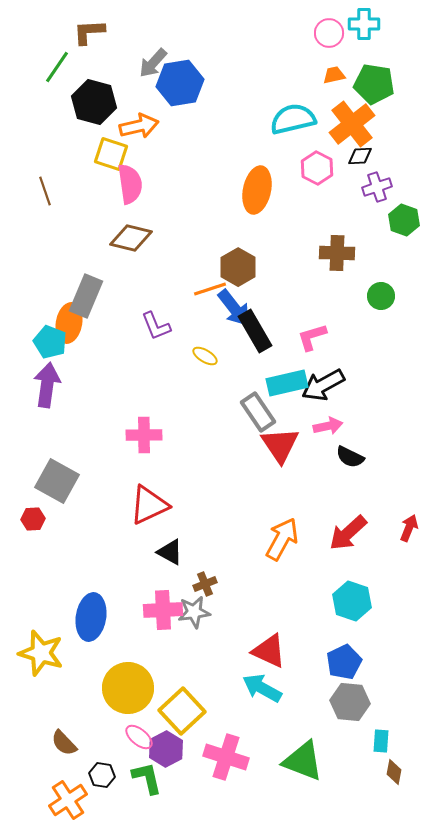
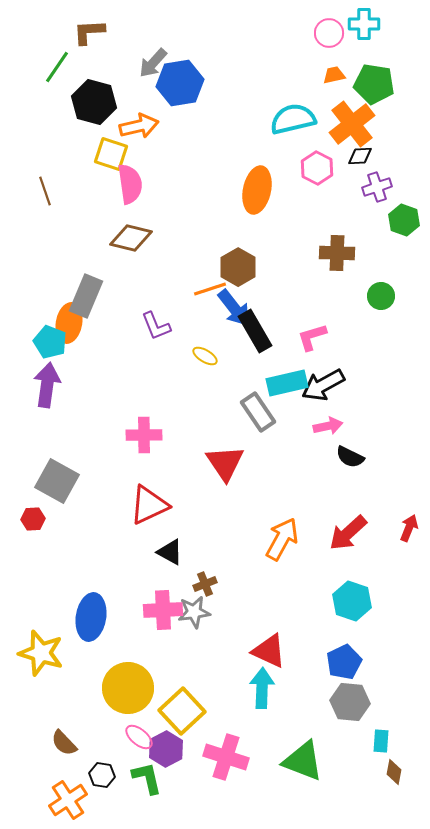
red triangle at (280, 445): moved 55 px left, 18 px down
cyan arrow at (262, 688): rotated 63 degrees clockwise
